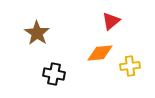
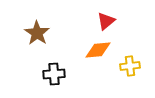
red triangle: moved 5 px left
orange diamond: moved 2 px left, 3 px up
black cross: rotated 15 degrees counterclockwise
